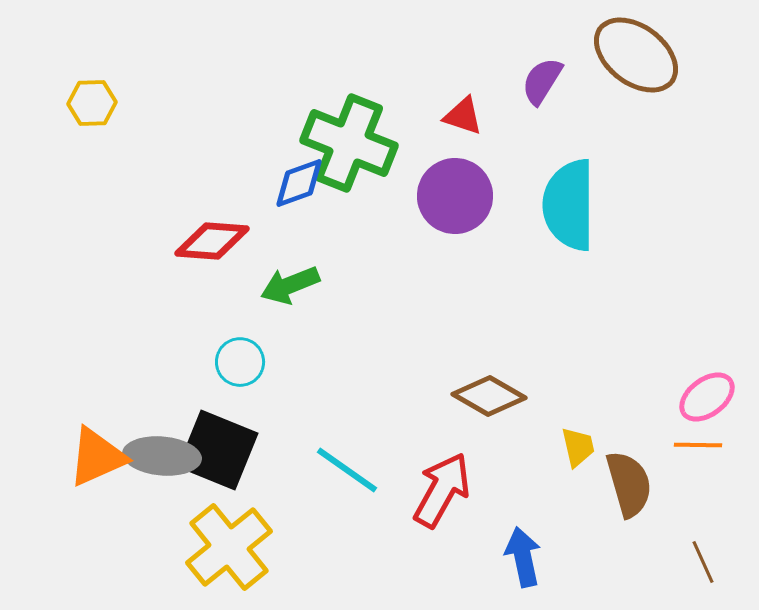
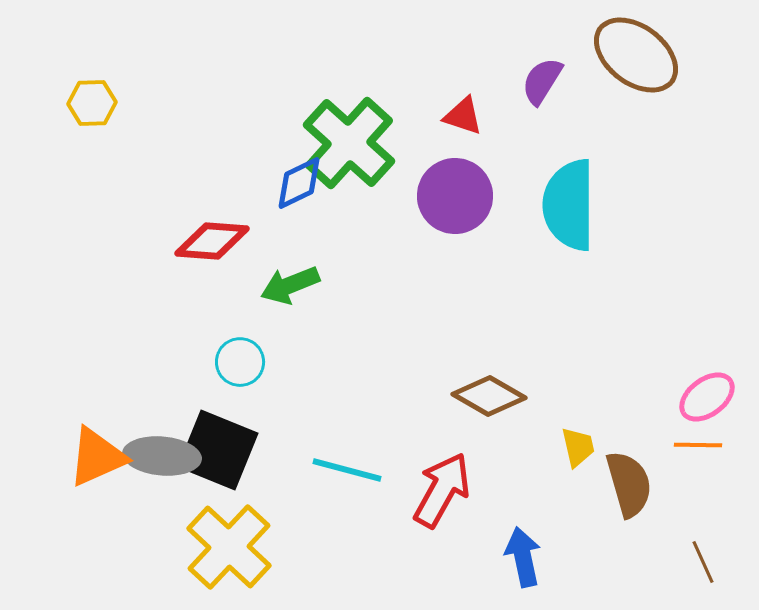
green cross: rotated 20 degrees clockwise
blue diamond: rotated 6 degrees counterclockwise
cyan line: rotated 20 degrees counterclockwise
yellow cross: rotated 8 degrees counterclockwise
